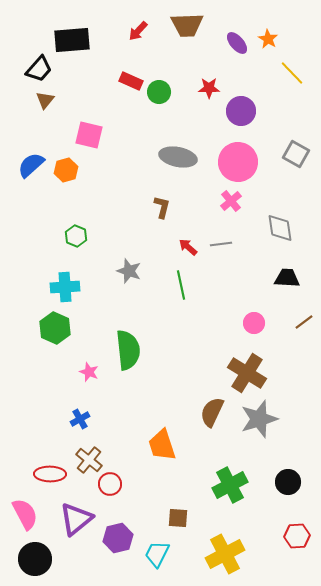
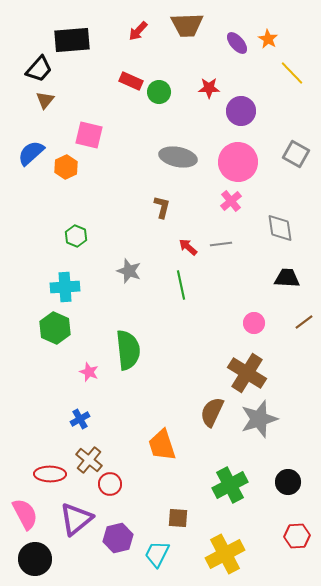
blue semicircle at (31, 165): moved 12 px up
orange hexagon at (66, 170): moved 3 px up; rotated 10 degrees counterclockwise
